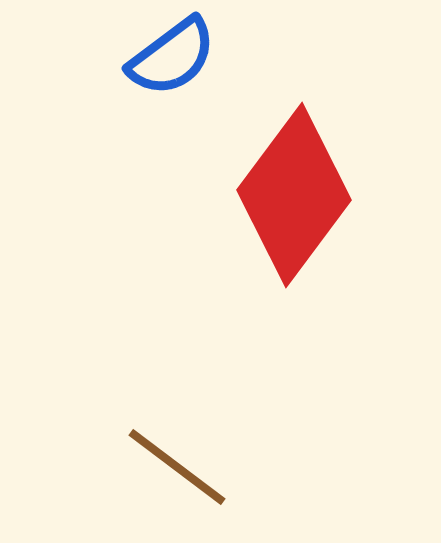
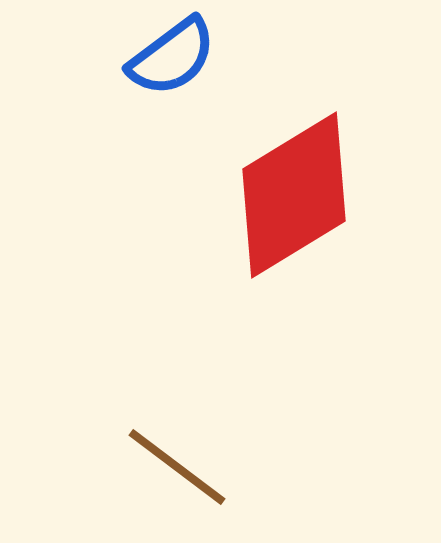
red diamond: rotated 22 degrees clockwise
